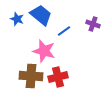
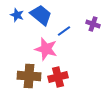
blue star: moved 4 px up
pink star: moved 2 px right, 2 px up
brown cross: moved 2 px left
